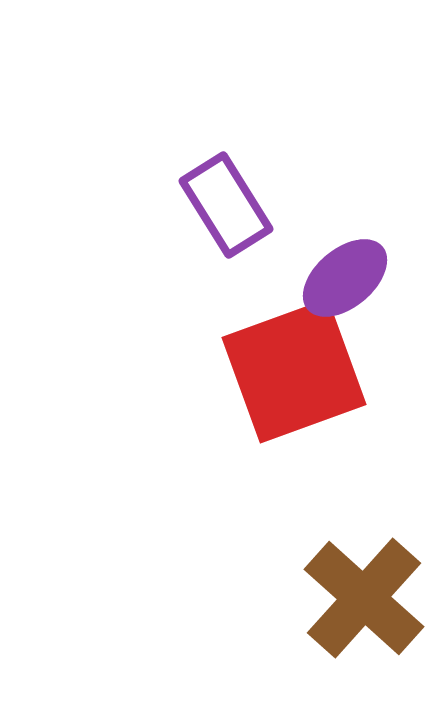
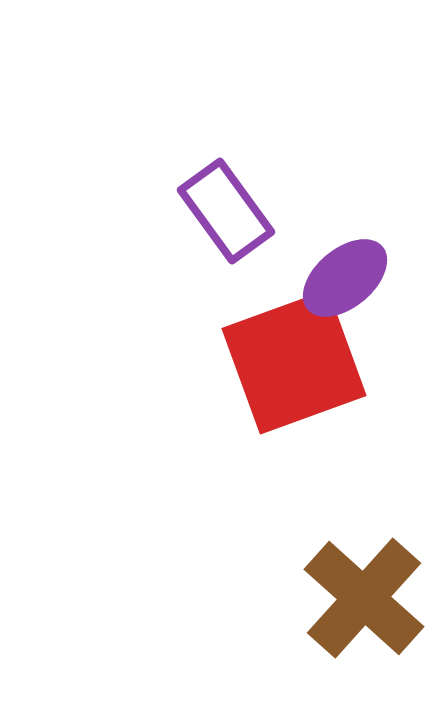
purple rectangle: moved 6 px down; rotated 4 degrees counterclockwise
red square: moved 9 px up
